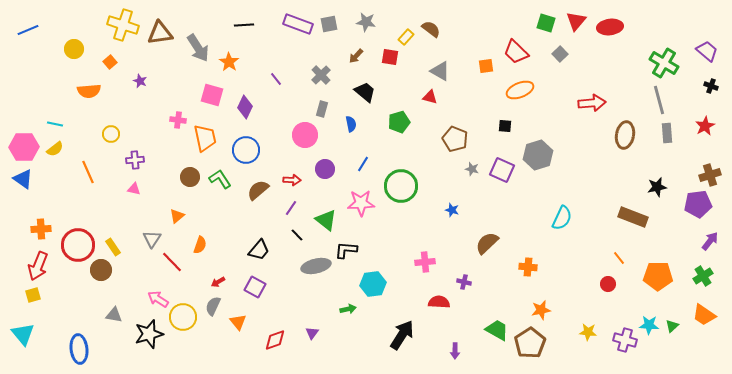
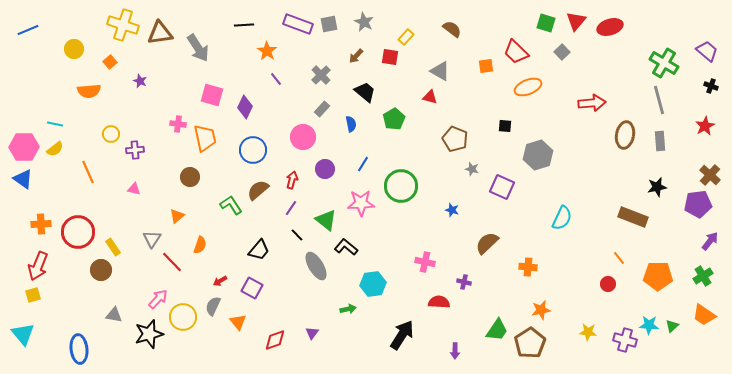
gray star at (366, 22): moved 2 px left; rotated 18 degrees clockwise
red ellipse at (610, 27): rotated 10 degrees counterclockwise
brown semicircle at (431, 29): moved 21 px right
gray square at (560, 54): moved 2 px right, 2 px up
orange star at (229, 62): moved 38 px right, 11 px up
orange ellipse at (520, 90): moved 8 px right, 3 px up
gray rectangle at (322, 109): rotated 28 degrees clockwise
pink cross at (178, 120): moved 4 px down
green pentagon at (399, 122): moved 5 px left, 3 px up; rotated 15 degrees counterclockwise
gray rectangle at (667, 133): moved 7 px left, 8 px down
pink circle at (305, 135): moved 2 px left, 2 px down
blue circle at (246, 150): moved 7 px right
purple cross at (135, 160): moved 10 px up
purple square at (502, 170): moved 17 px down
brown cross at (710, 175): rotated 30 degrees counterclockwise
green L-shape at (220, 179): moved 11 px right, 26 px down
red arrow at (292, 180): rotated 78 degrees counterclockwise
orange cross at (41, 229): moved 5 px up
red circle at (78, 245): moved 13 px up
black L-shape at (346, 250): moved 3 px up; rotated 35 degrees clockwise
pink cross at (425, 262): rotated 18 degrees clockwise
gray ellipse at (316, 266): rotated 72 degrees clockwise
red arrow at (218, 282): moved 2 px right, 1 px up
purple square at (255, 287): moved 3 px left, 1 px down
pink arrow at (158, 299): rotated 100 degrees clockwise
green trapezoid at (497, 330): rotated 95 degrees clockwise
